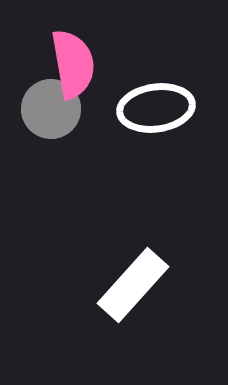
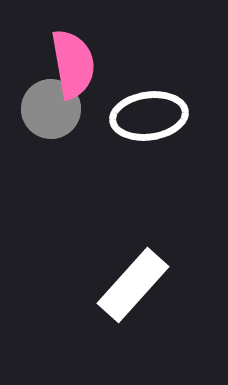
white ellipse: moved 7 px left, 8 px down
